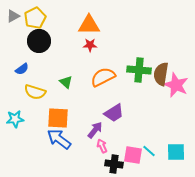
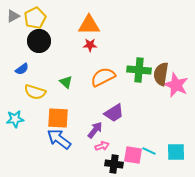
pink arrow: rotated 96 degrees clockwise
cyan line: rotated 16 degrees counterclockwise
